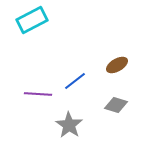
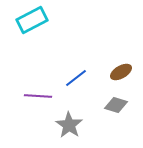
brown ellipse: moved 4 px right, 7 px down
blue line: moved 1 px right, 3 px up
purple line: moved 2 px down
